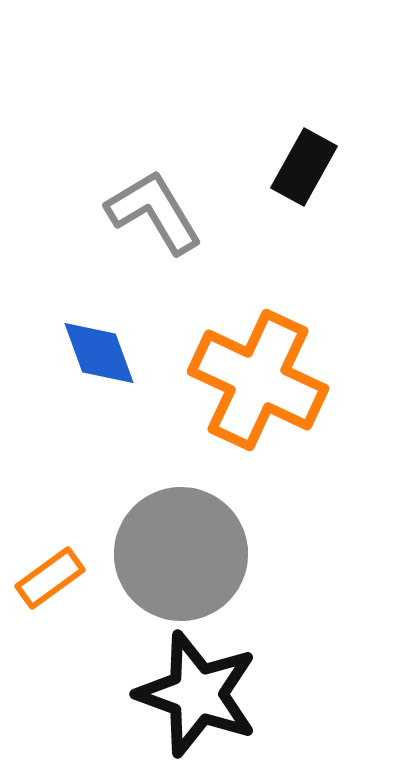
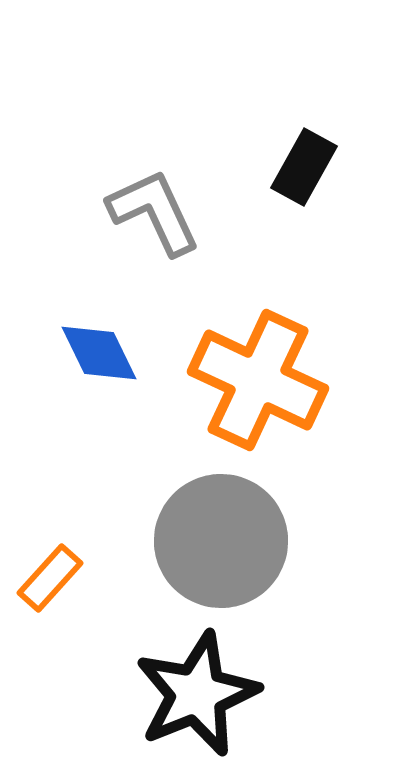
gray L-shape: rotated 6 degrees clockwise
blue diamond: rotated 6 degrees counterclockwise
gray circle: moved 40 px right, 13 px up
orange rectangle: rotated 12 degrees counterclockwise
black star: rotated 30 degrees clockwise
